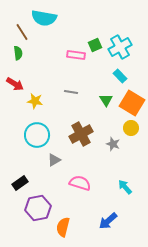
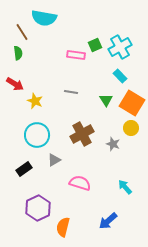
yellow star: rotated 14 degrees clockwise
brown cross: moved 1 px right
black rectangle: moved 4 px right, 14 px up
purple hexagon: rotated 15 degrees counterclockwise
